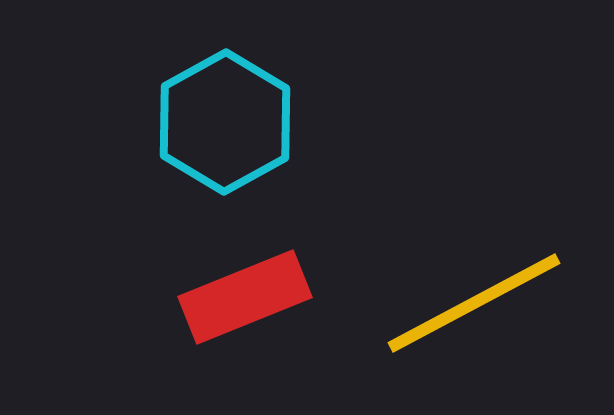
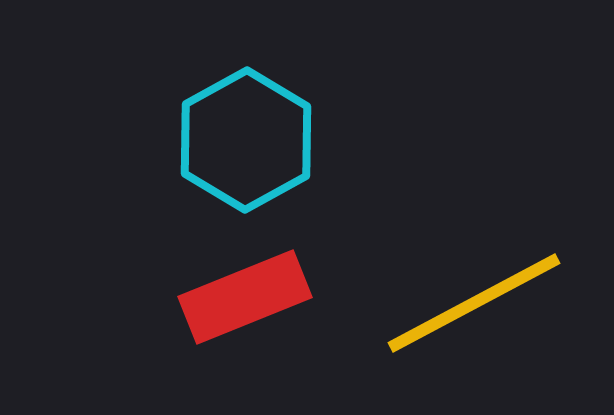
cyan hexagon: moved 21 px right, 18 px down
